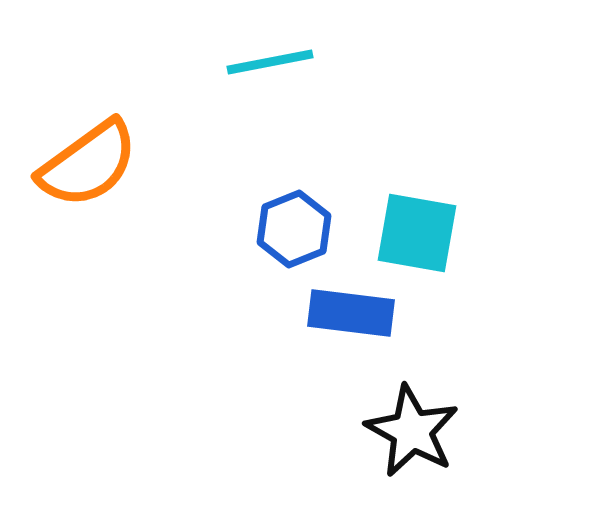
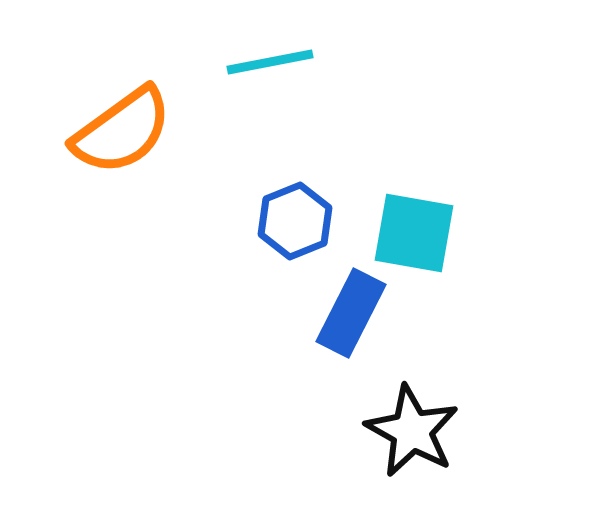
orange semicircle: moved 34 px right, 33 px up
blue hexagon: moved 1 px right, 8 px up
cyan square: moved 3 px left
blue rectangle: rotated 70 degrees counterclockwise
